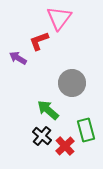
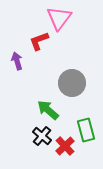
purple arrow: moved 1 px left, 3 px down; rotated 42 degrees clockwise
